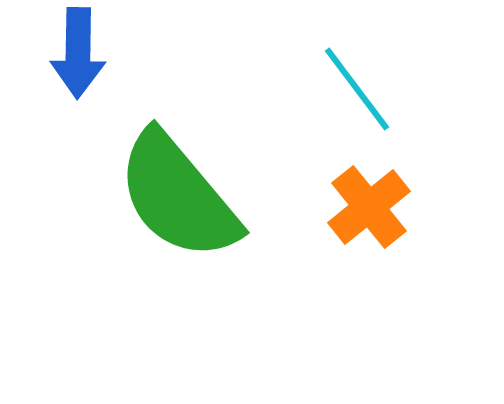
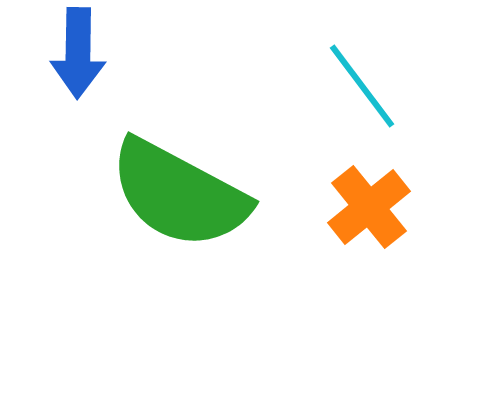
cyan line: moved 5 px right, 3 px up
green semicircle: moved 1 px right, 2 px up; rotated 22 degrees counterclockwise
